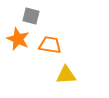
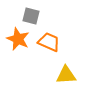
orange trapezoid: moved 1 px left, 3 px up; rotated 15 degrees clockwise
